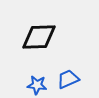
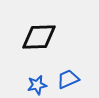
blue star: rotated 18 degrees counterclockwise
